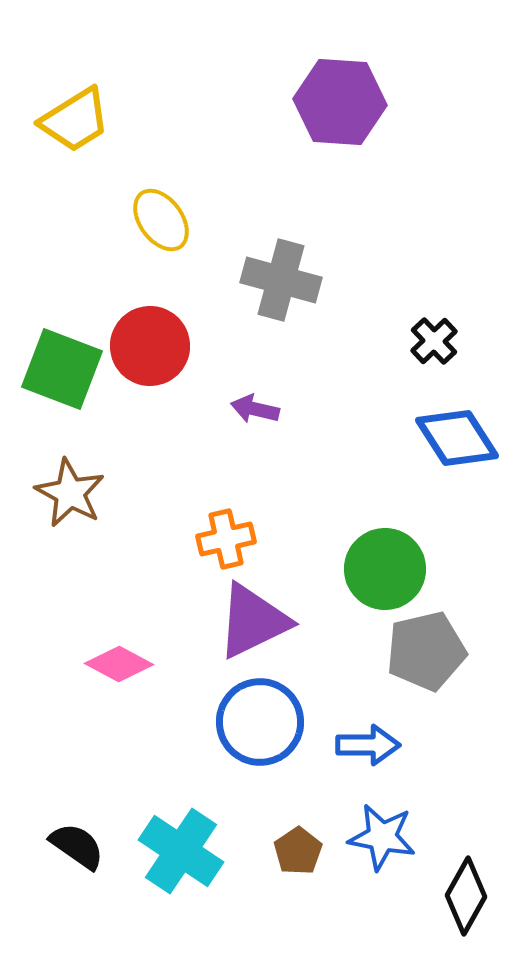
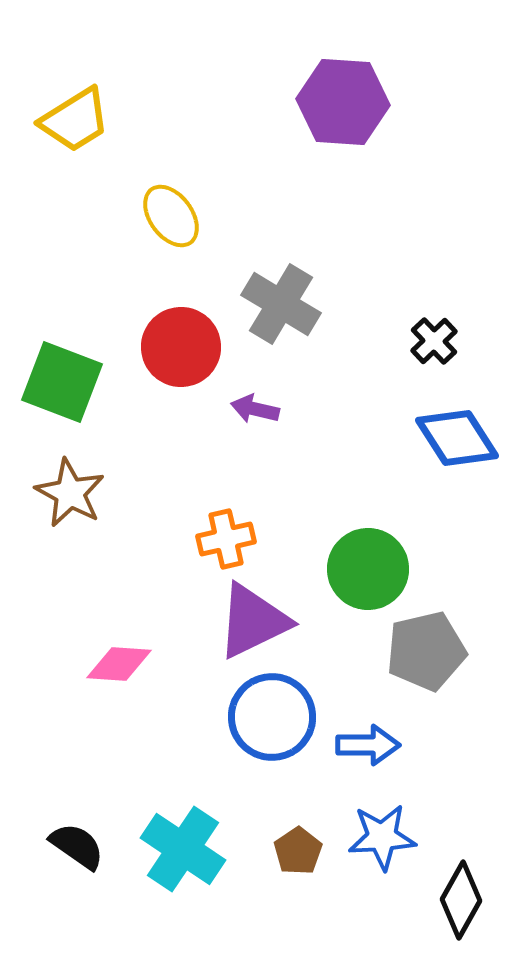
purple hexagon: moved 3 px right
yellow ellipse: moved 10 px right, 4 px up
gray cross: moved 24 px down; rotated 16 degrees clockwise
red circle: moved 31 px right, 1 px down
green square: moved 13 px down
green circle: moved 17 px left
pink diamond: rotated 24 degrees counterclockwise
blue circle: moved 12 px right, 5 px up
blue star: rotated 14 degrees counterclockwise
cyan cross: moved 2 px right, 2 px up
black diamond: moved 5 px left, 4 px down
